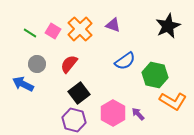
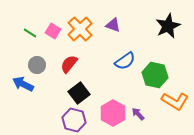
gray circle: moved 1 px down
orange L-shape: moved 2 px right
